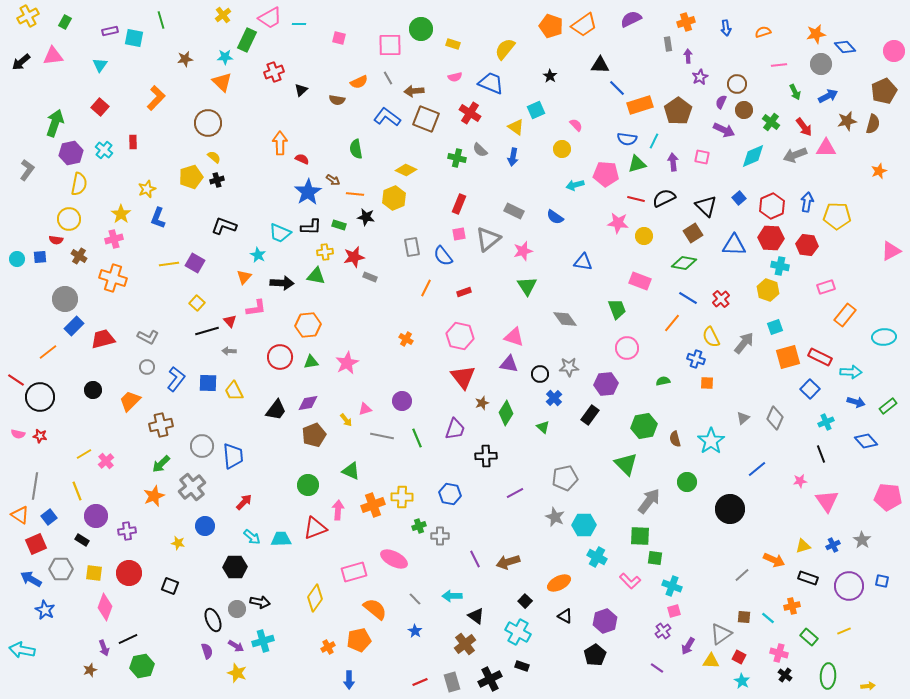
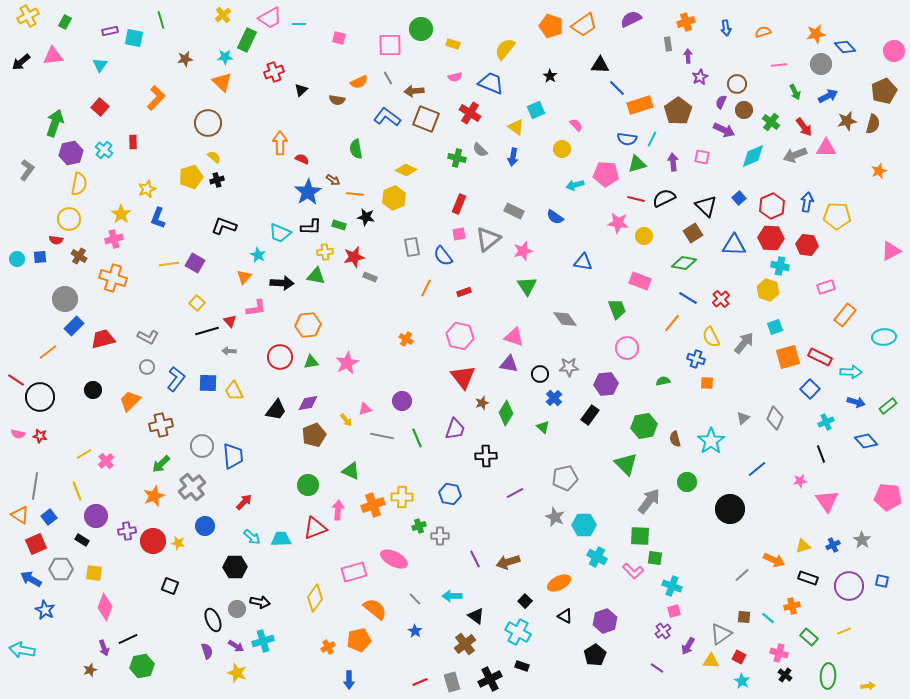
cyan line at (654, 141): moved 2 px left, 2 px up
red circle at (129, 573): moved 24 px right, 32 px up
pink L-shape at (630, 581): moved 3 px right, 10 px up
